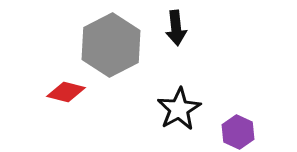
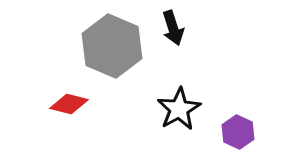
black arrow: moved 3 px left; rotated 12 degrees counterclockwise
gray hexagon: moved 1 px right, 1 px down; rotated 10 degrees counterclockwise
red diamond: moved 3 px right, 12 px down
